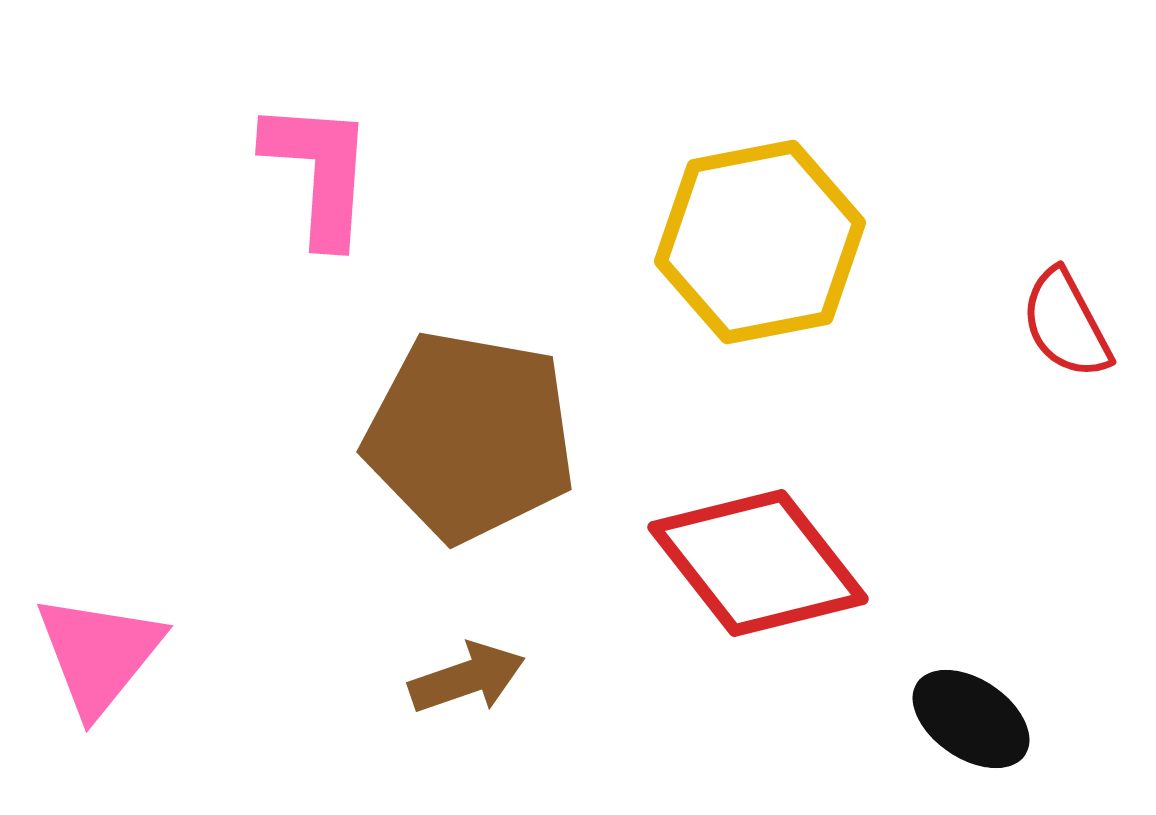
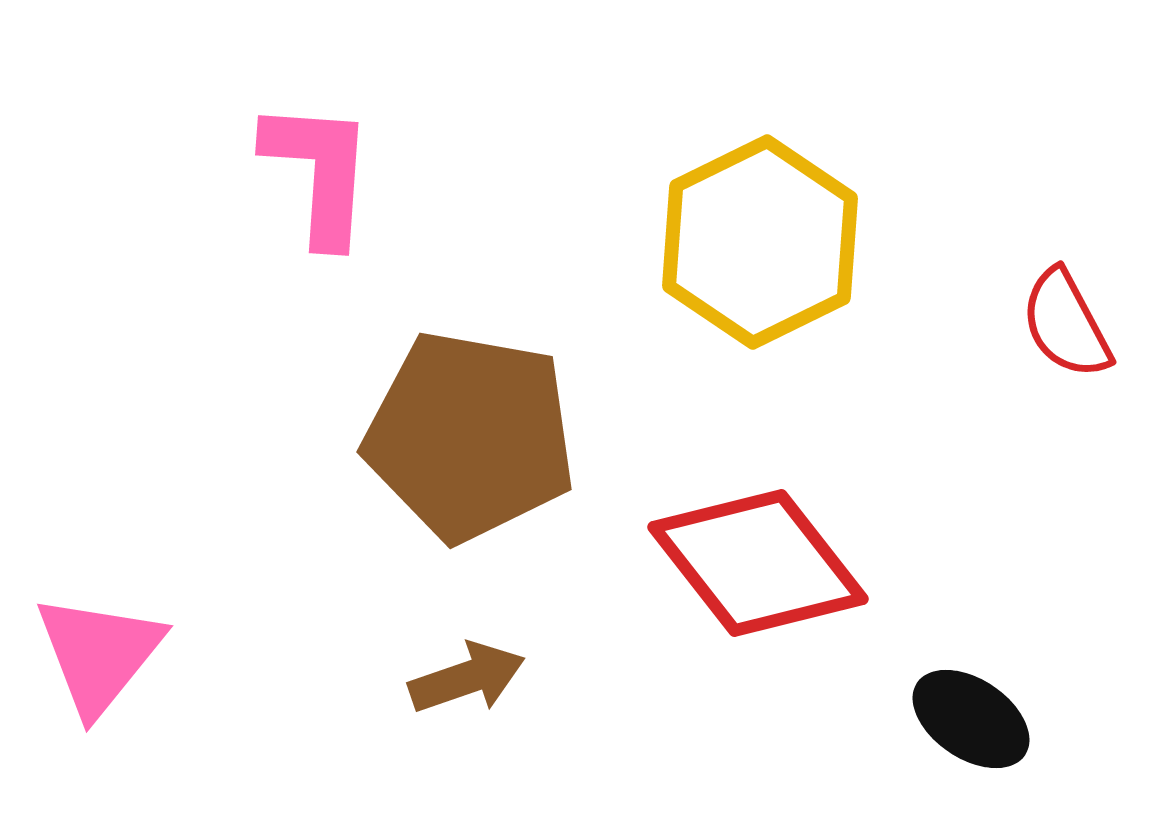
yellow hexagon: rotated 15 degrees counterclockwise
